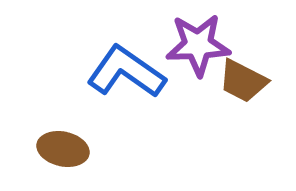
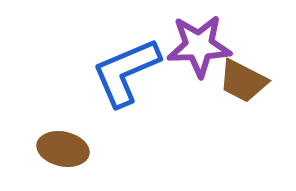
purple star: moved 1 px right, 1 px down
blue L-shape: rotated 58 degrees counterclockwise
